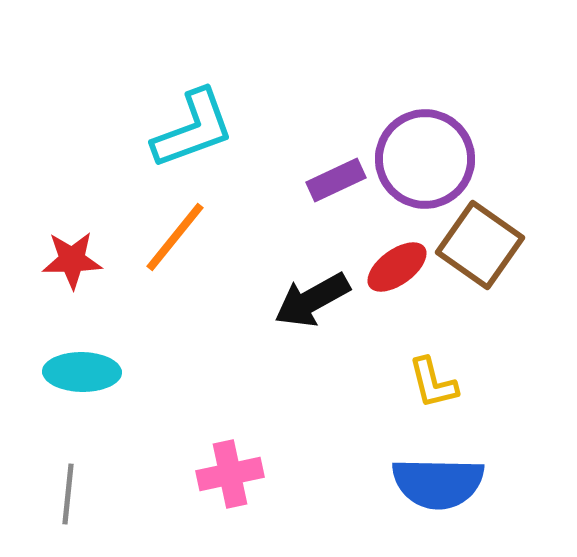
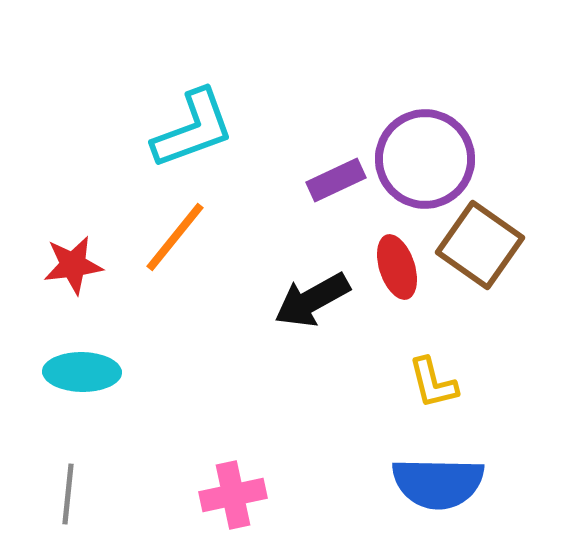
red star: moved 1 px right, 5 px down; rotated 6 degrees counterclockwise
red ellipse: rotated 72 degrees counterclockwise
pink cross: moved 3 px right, 21 px down
